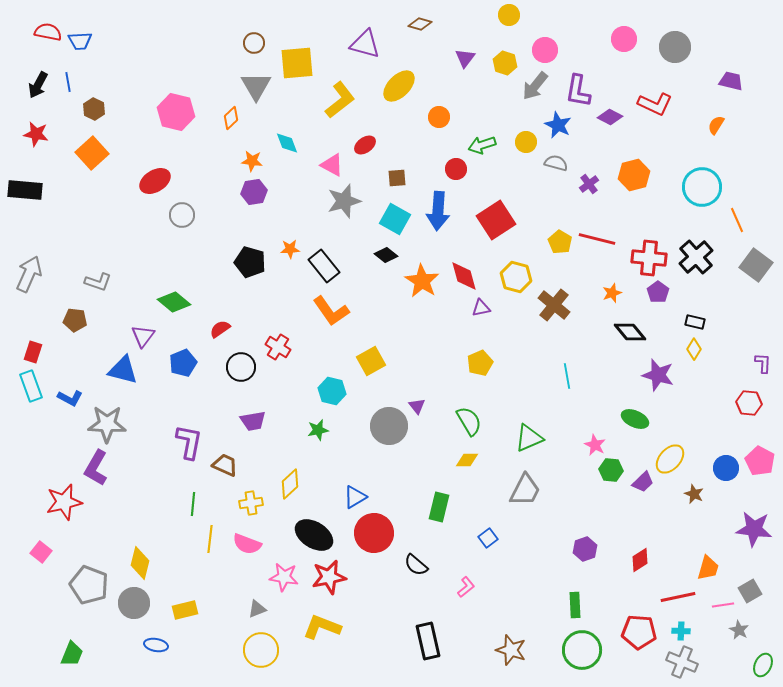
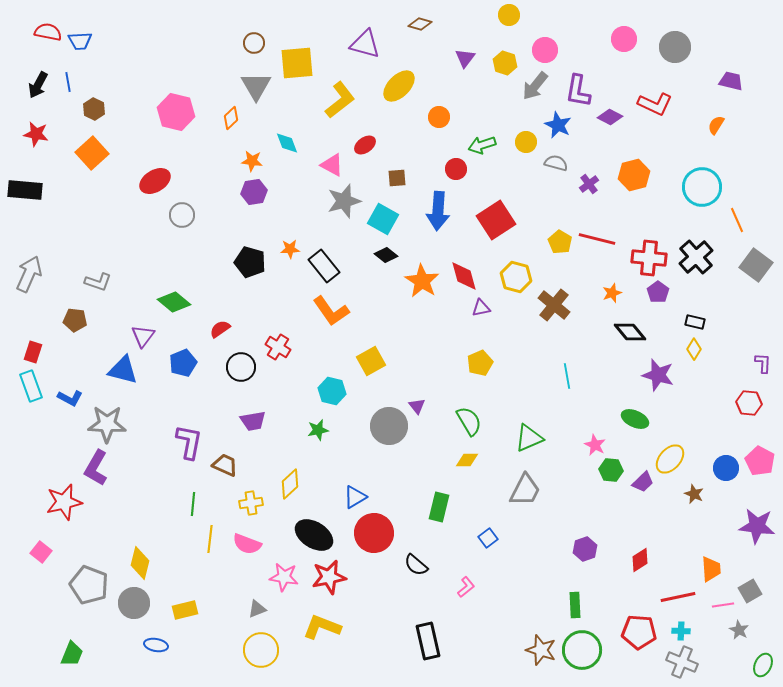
cyan square at (395, 219): moved 12 px left
purple star at (754, 529): moved 3 px right, 3 px up
orange trapezoid at (708, 568): moved 3 px right, 1 px down; rotated 20 degrees counterclockwise
brown star at (511, 650): moved 30 px right
